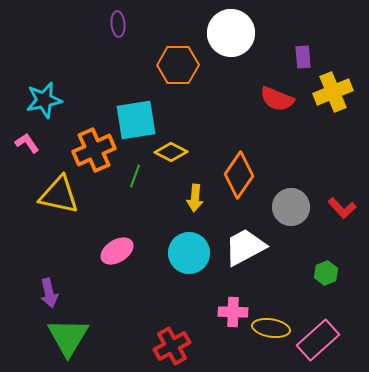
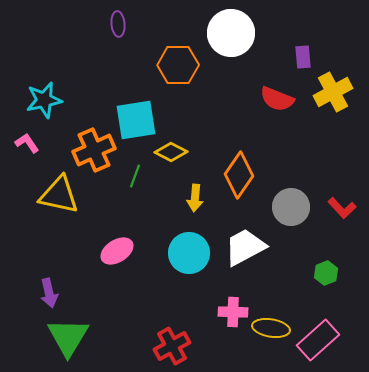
yellow cross: rotated 6 degrees counterclockwise
